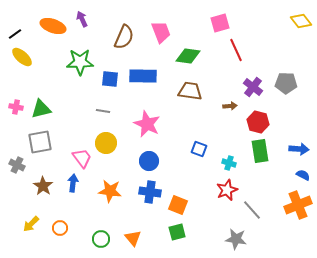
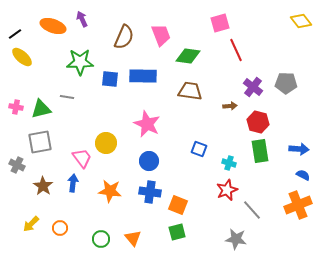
pink trapezoid at (161, 32): moved 3 px down
gray line at (103, 111): moved 36 px left, 14 px up
